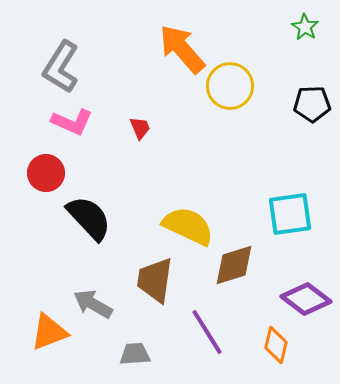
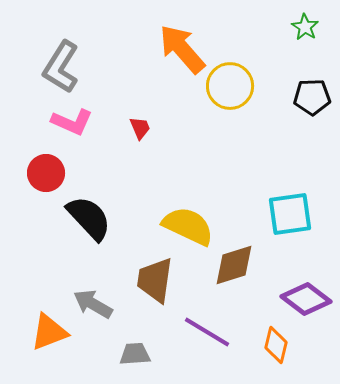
black pentagon: moved 7 px up
purple line: rotated 27 degrees counterclockwise
